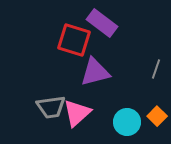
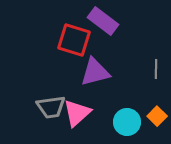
purple rectangle: moved 1 px right, 2 px up
gray line: rotated 18 degrees counterclockwise
